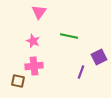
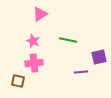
pink triangle: moved 1 px right, 2 px down; rotated 21 degrees clockwise
green line: moved 1 px left, 4 px down
purple square: rotated 14 degrees clockwise
pink cross: moved 3 px up
purple line: rotated 64 degrees clockwise
